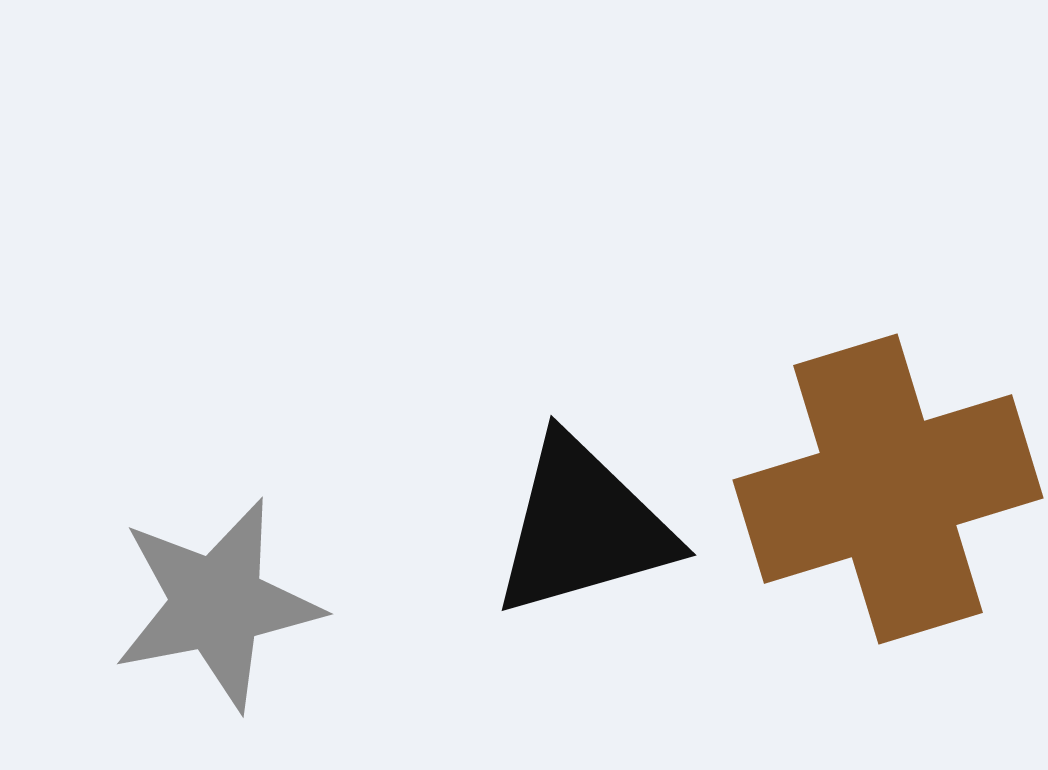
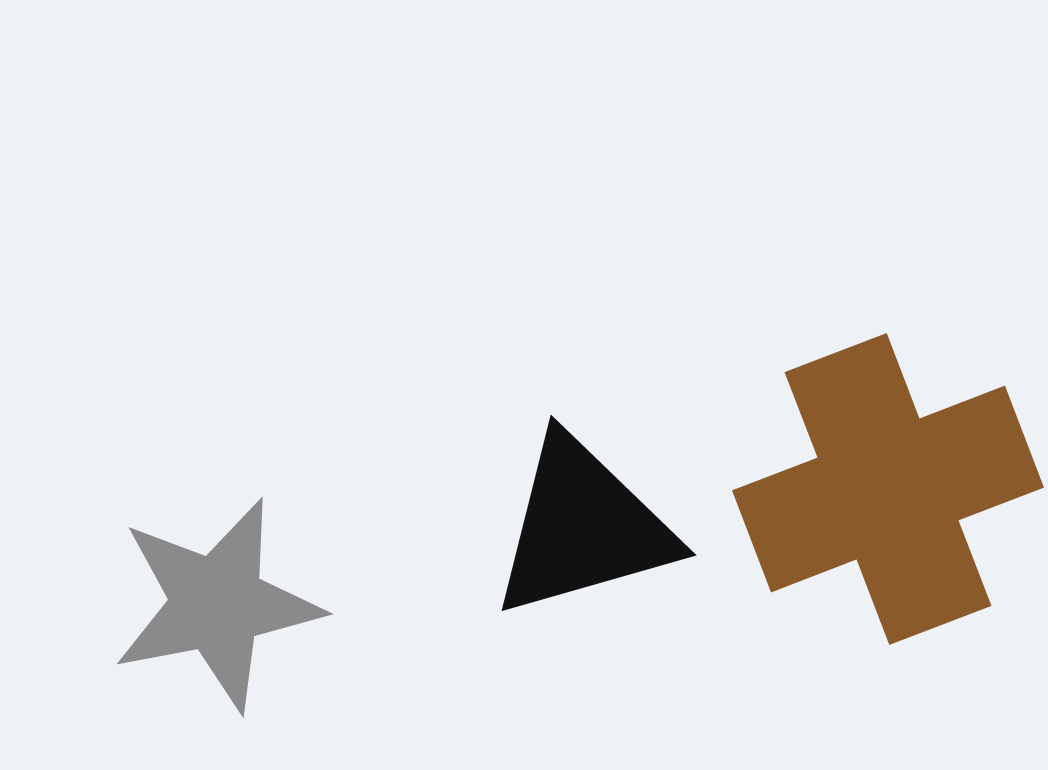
brown cross: rotated 4 degrees counterclockwise
